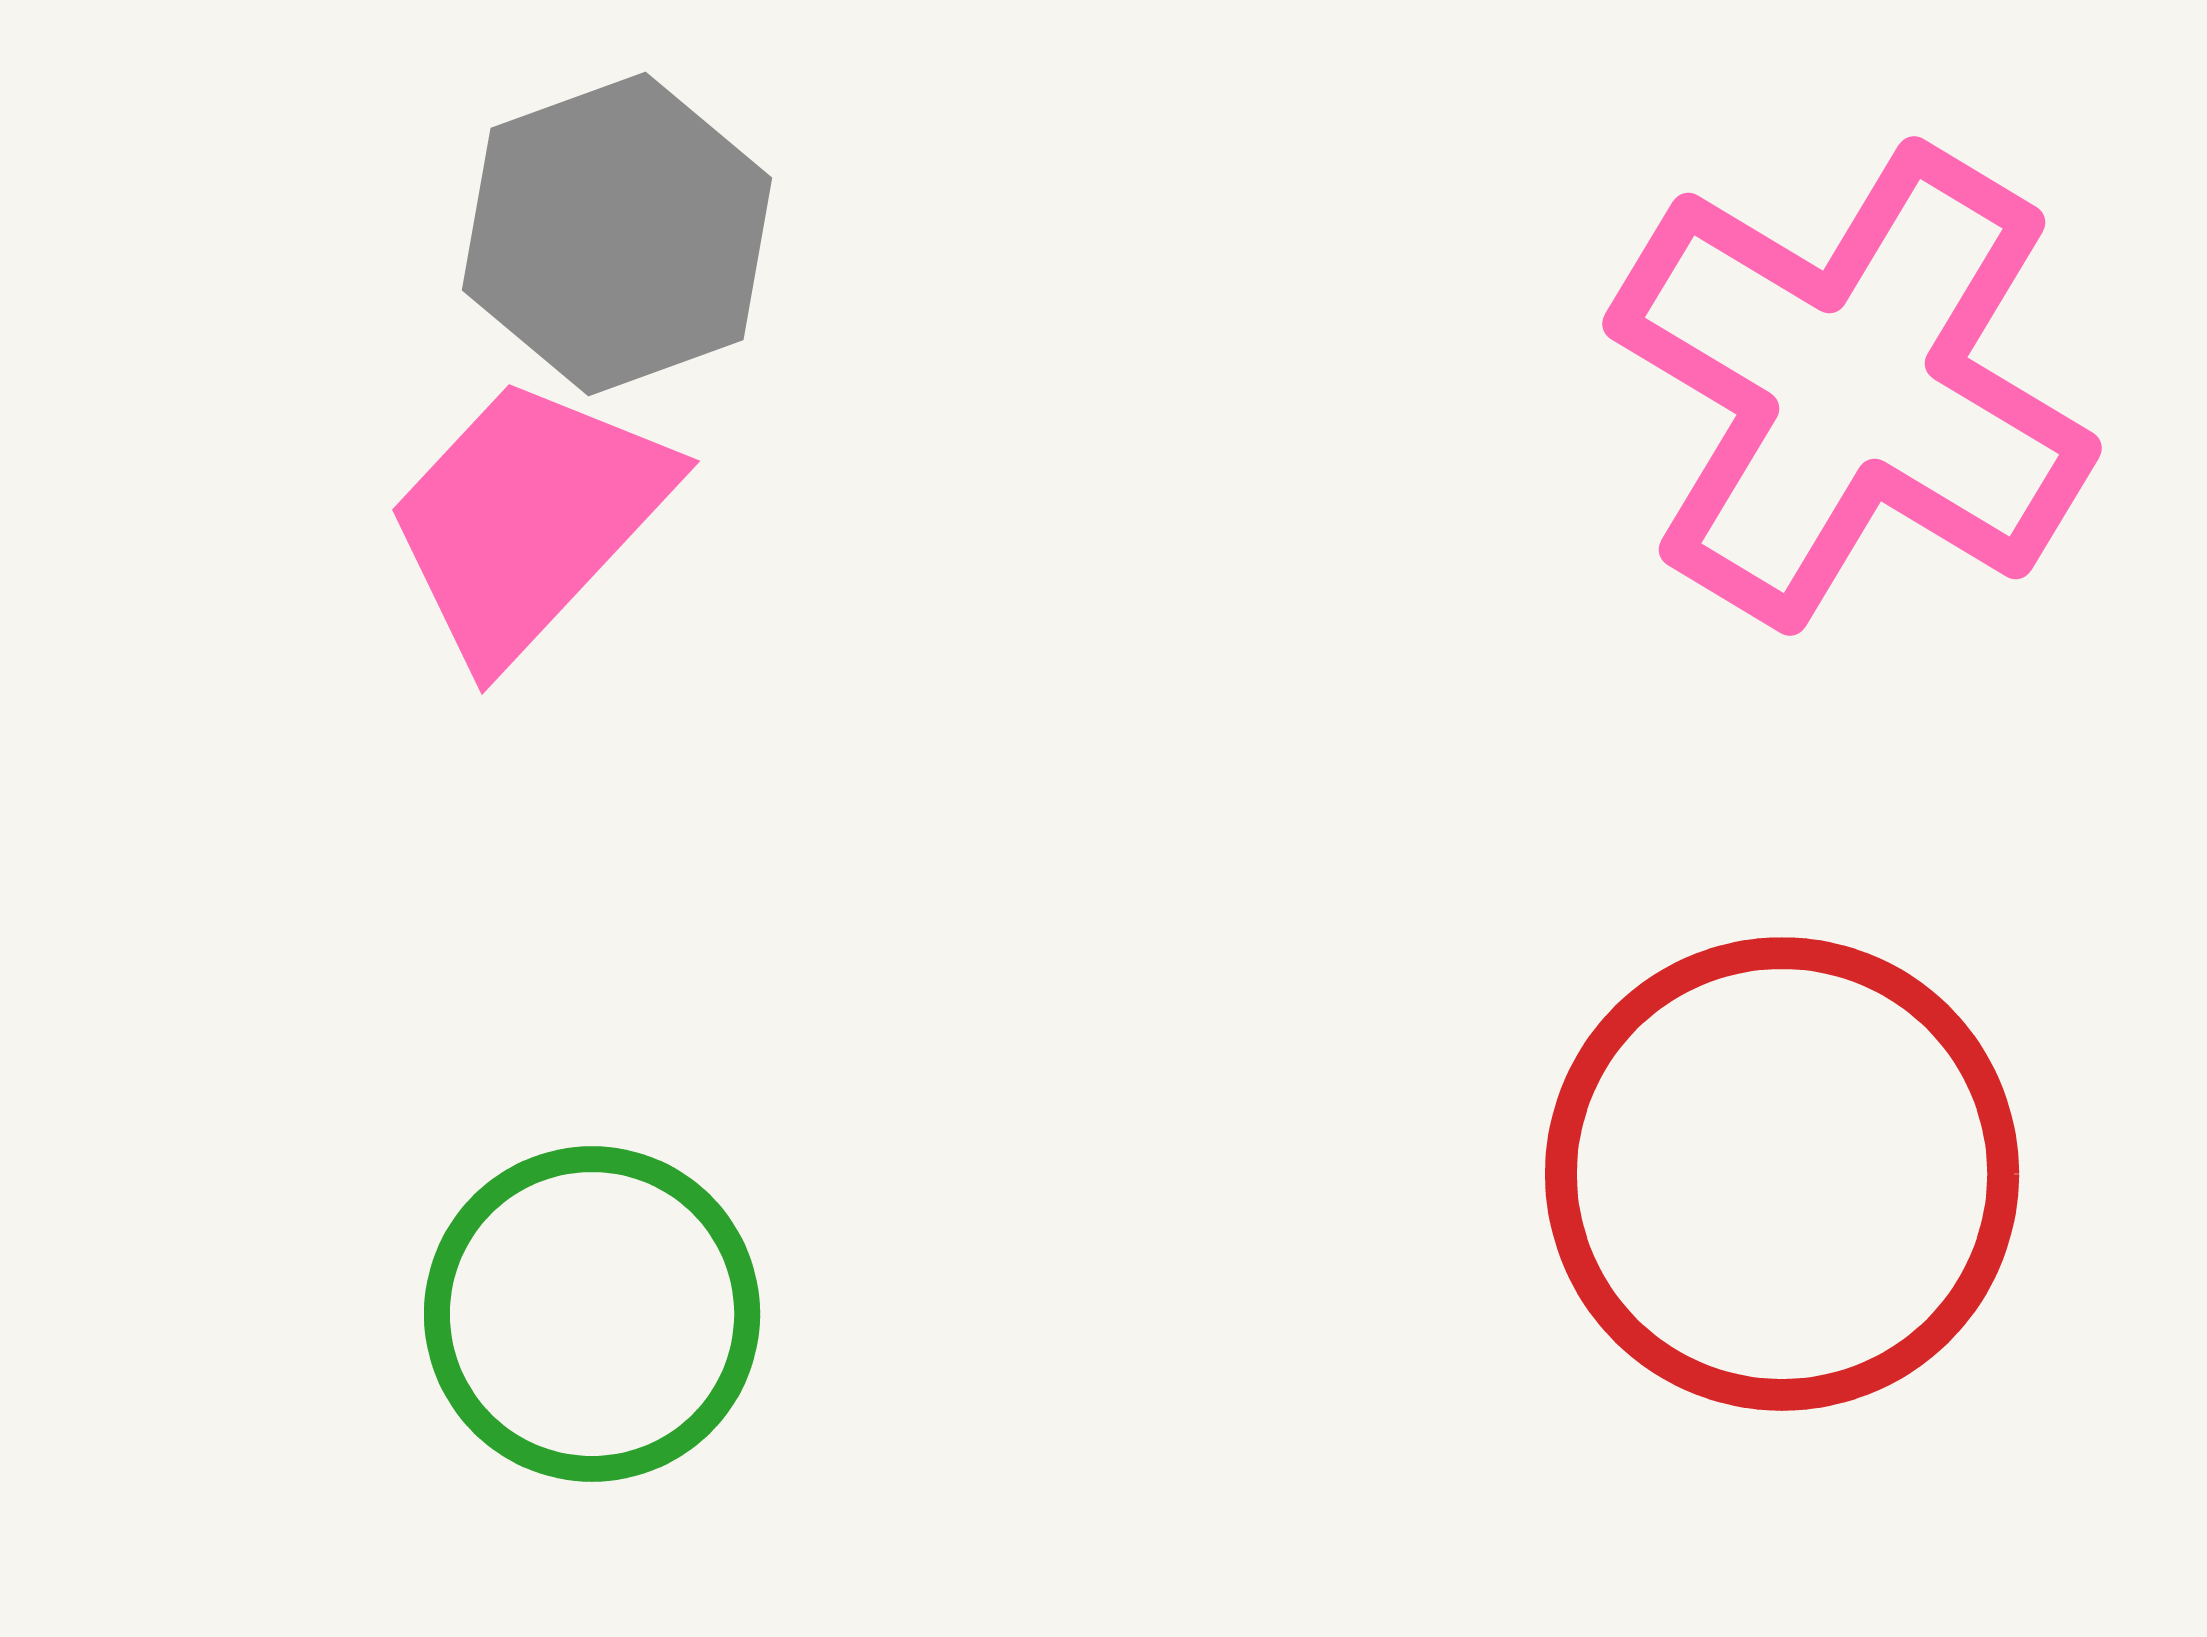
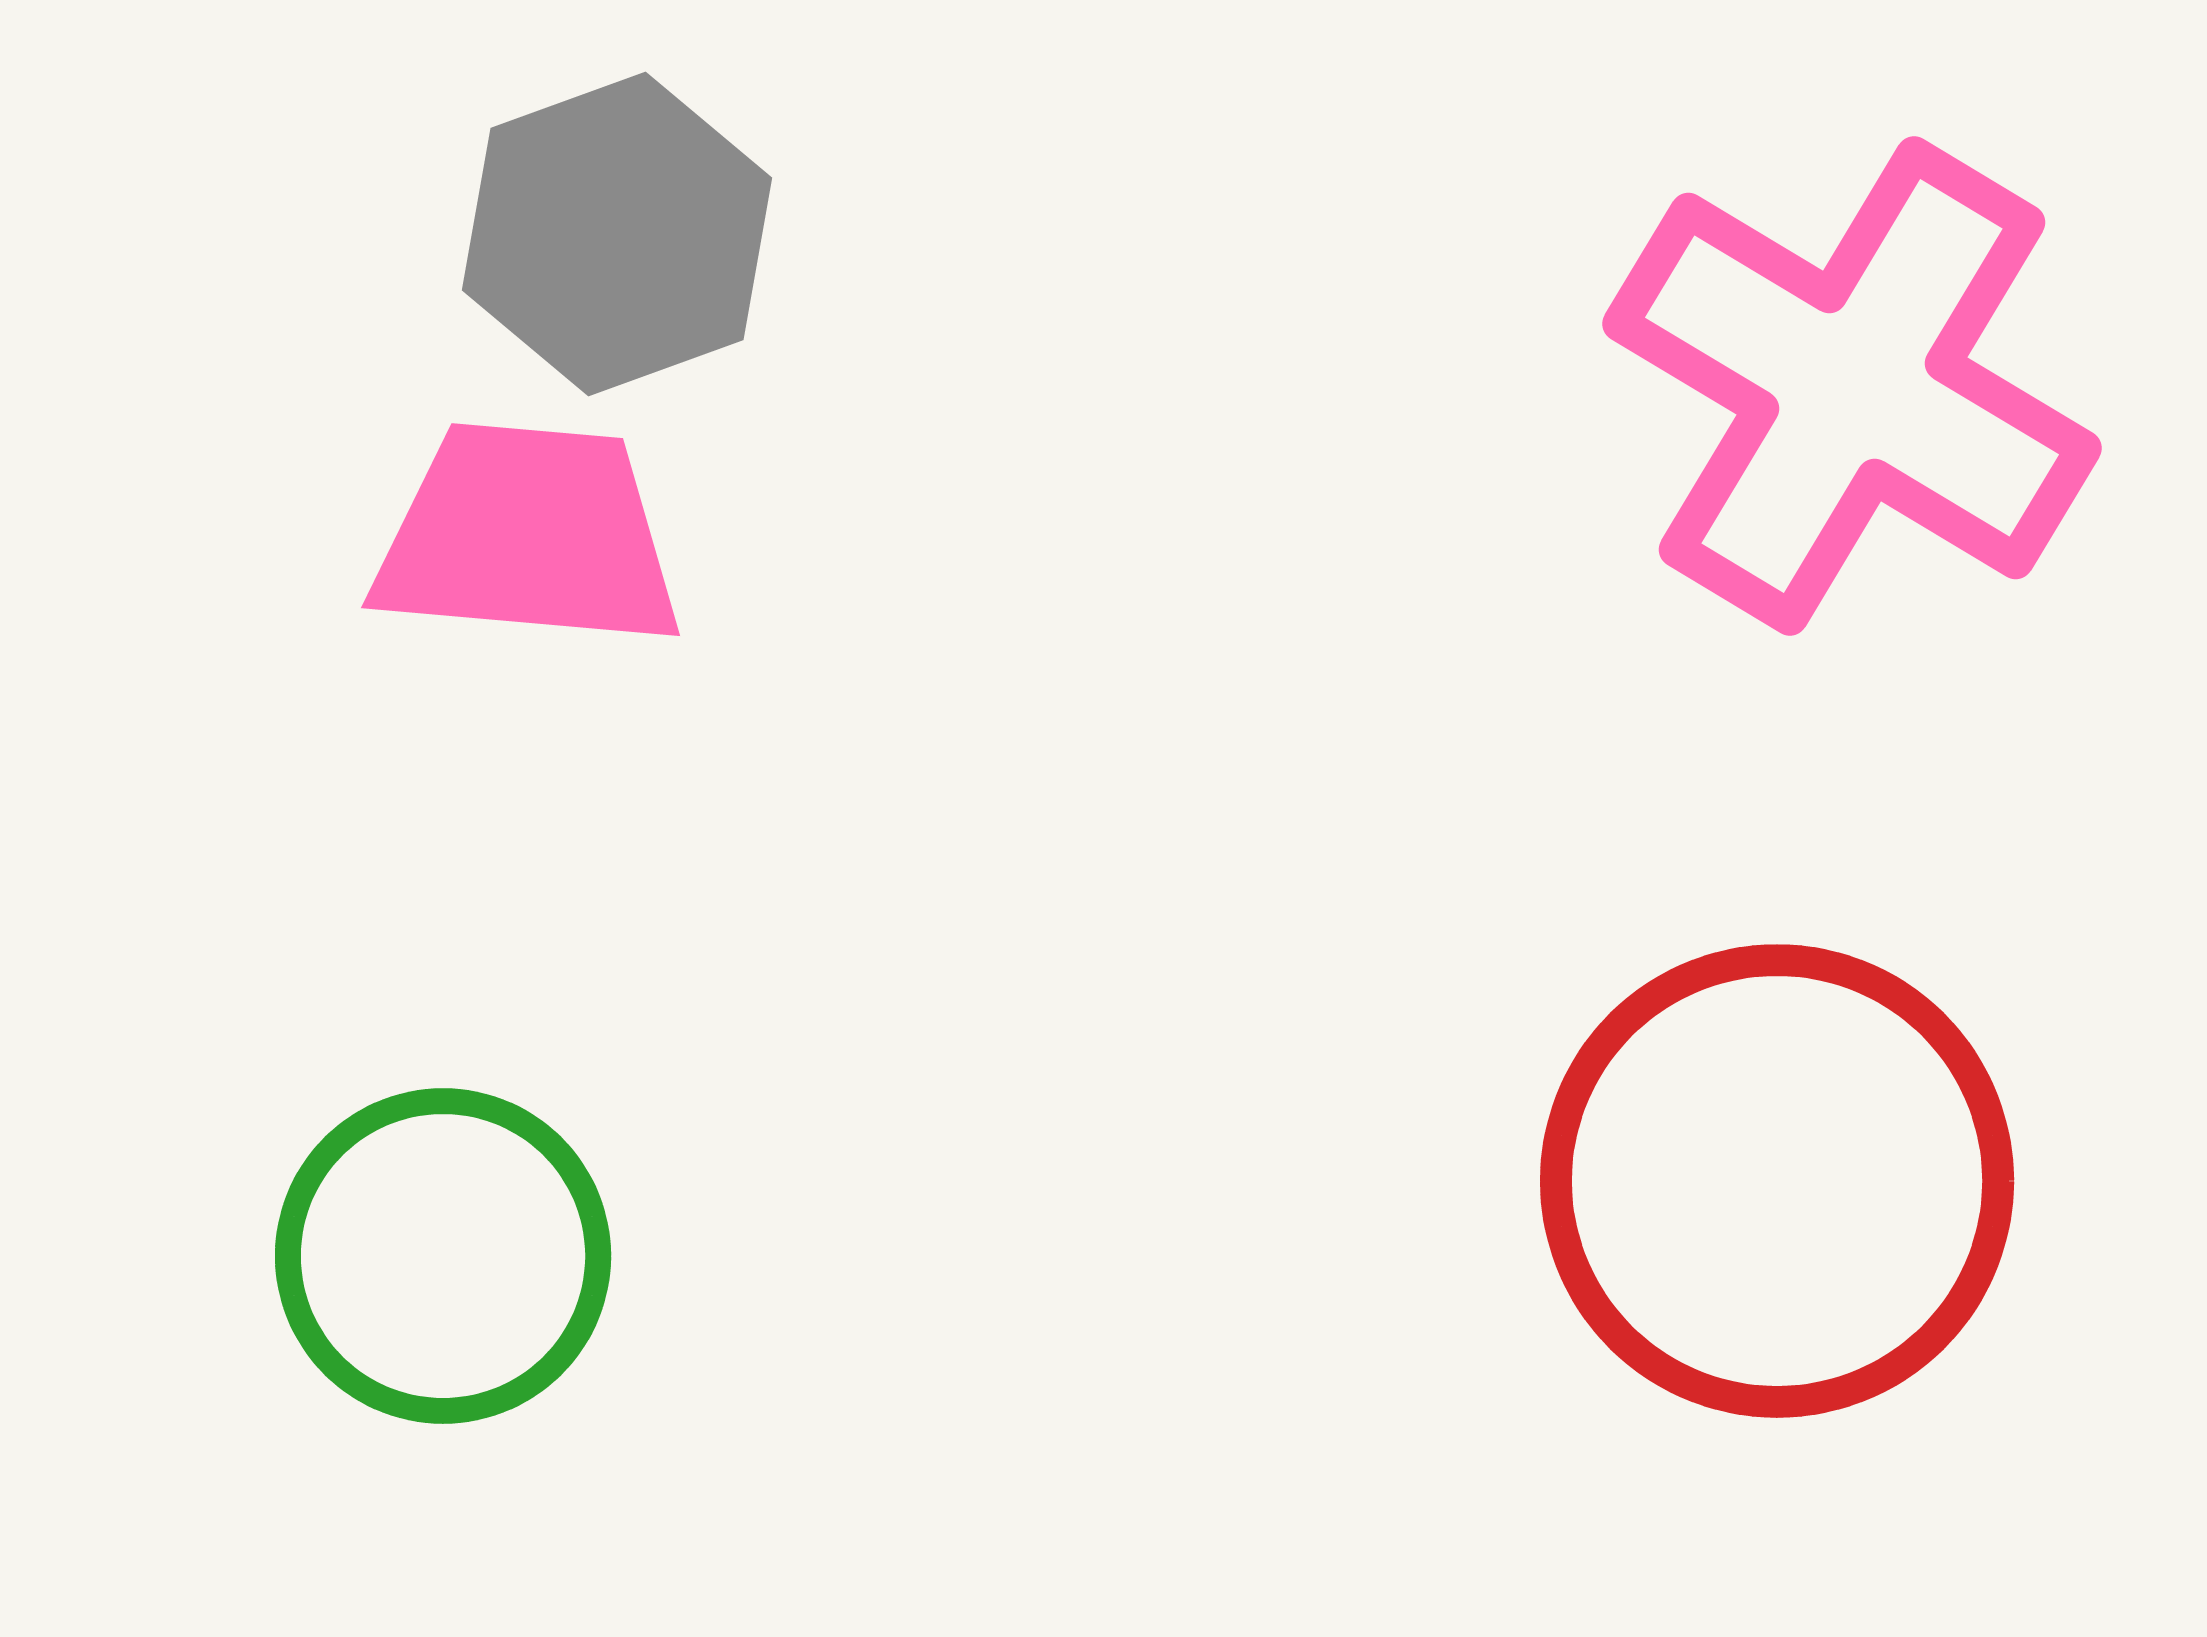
pink trapezoid: moved 17 px down; rotated 52 degrees clockwise
red circle: moved 5 px left, 7 px down
green circle: moved 149 px left, 58 px up
